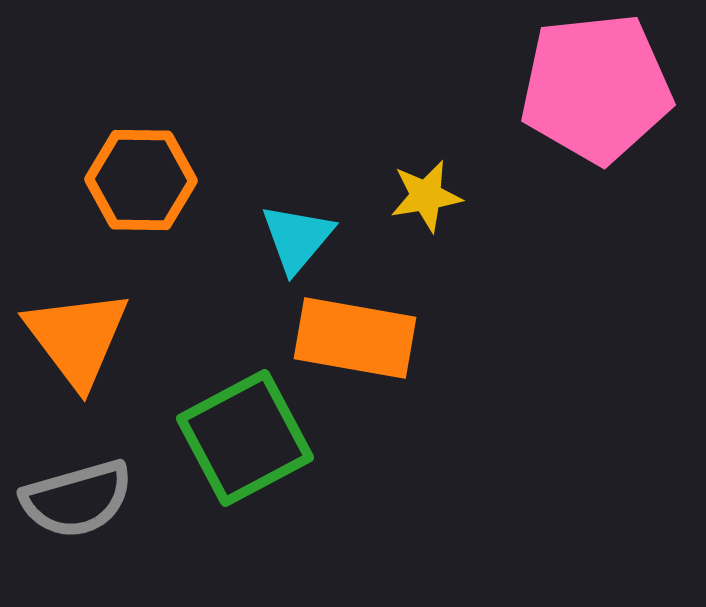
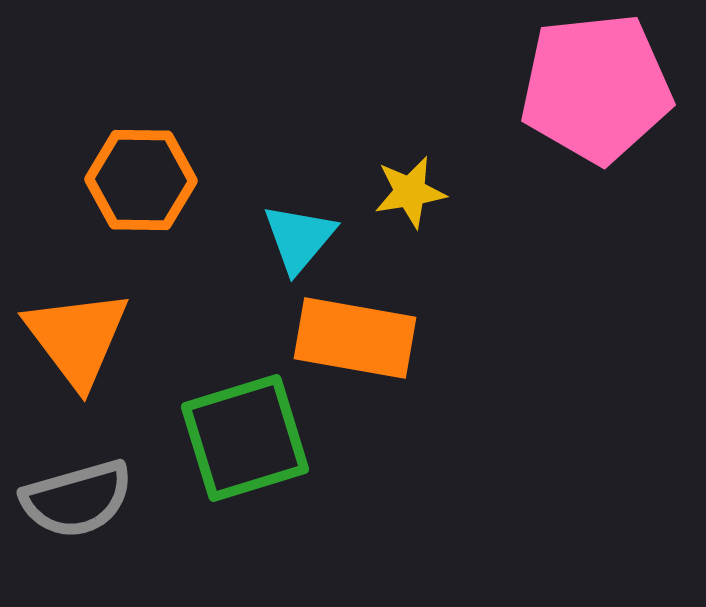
yellow star: moved 16 px left, 4 px up
cyan triangle: moved 2 px right
green square: rotated 11 degrees clockwise
